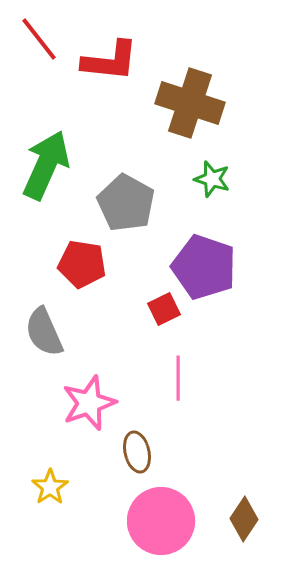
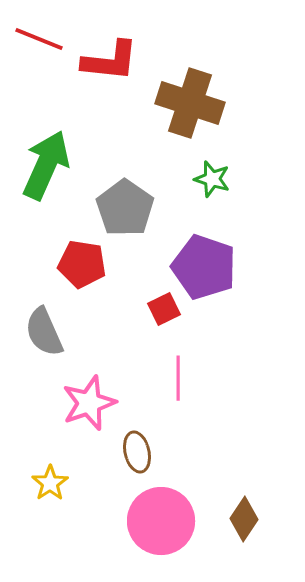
red line: rotated 30 degrees counterclockwise
gray pentagon: moved 1 px left, 5 px down; rotated 6 degrees clockwise
yellow star: moved 4 px up
